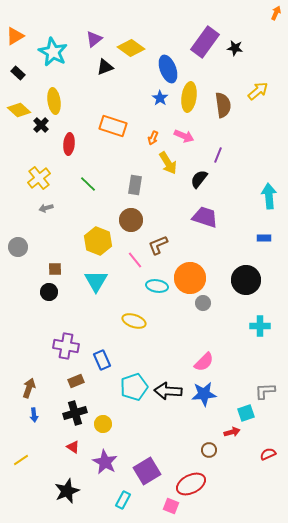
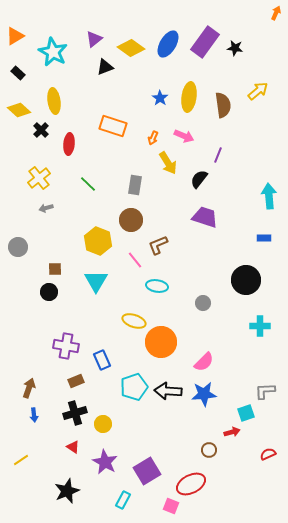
blue ellipse at (168, 69): moved 25 px up; rotated 52 degrees clockwise
black cross at (41, 125): moved 5 px down
orange circle at (190, 278): moved 29 px left, 64 px down
